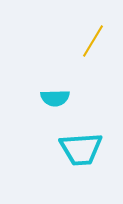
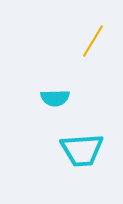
cyan trapezoid: moved 1 px right, 1 px down
